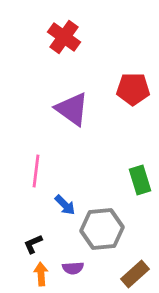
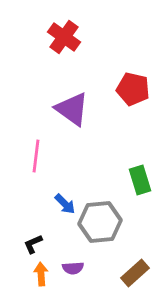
red pentagon: rotated 12 degrees clockwise
pink line: moved 15 px up
blue arrow: moved 1 px up
gray hexagon: moved 2 px left, 7 px up
brown rectangle: moved 1 px up
